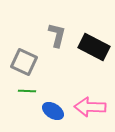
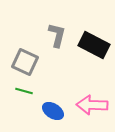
black rectangle: moved 2 px up
gray square: moved 1 px right
green line: moved 3 px left; rotated 12 degrees clockwise
pink arrow: moved 2 px right, 2 px up
